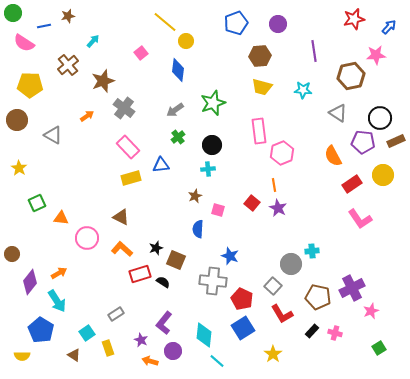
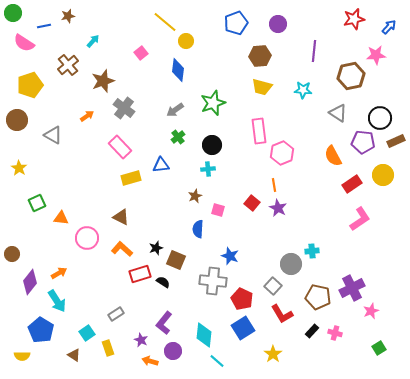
purple line at (314, 51): rotated 15 degrees clockwise
yellow pentagon at (30, 85): rotated 20 degrees counterclockwise
pink rectangle at (128, 147): moved 8 px left
pink L-shape at (360, 219): rotated 90 degrees counterclockwise
